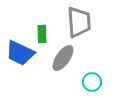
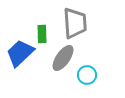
gray trapezoid: moved 4 px left, 1 px down
blue trapezoid: rotated 112 degrees clockwise
cyan circle: moved 5 px left, 7 px up
